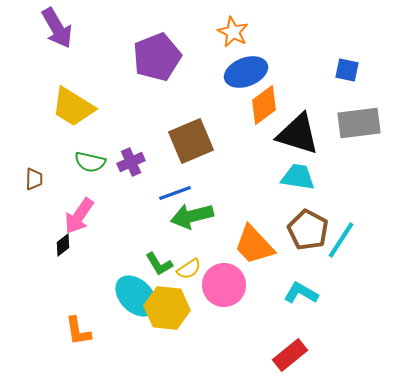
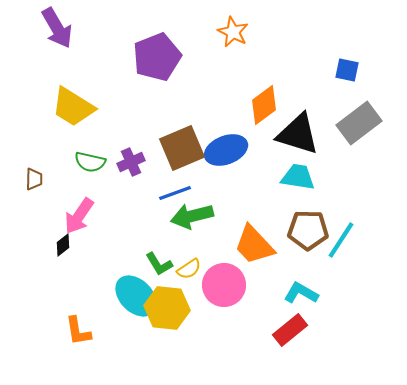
blue ellipse: moved 20 px left, 78 px down
gray rectangle: rotated 30 degrees counterclockwise
brown square: moved 9 px left, 7 px down
brown pentagon: rotated 27 degrees counterclockwise
red rectangle: moved 25 px up
